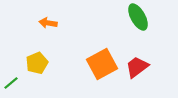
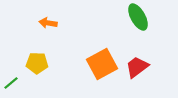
yellow pentagon: rotated 25 degrees clockwise
